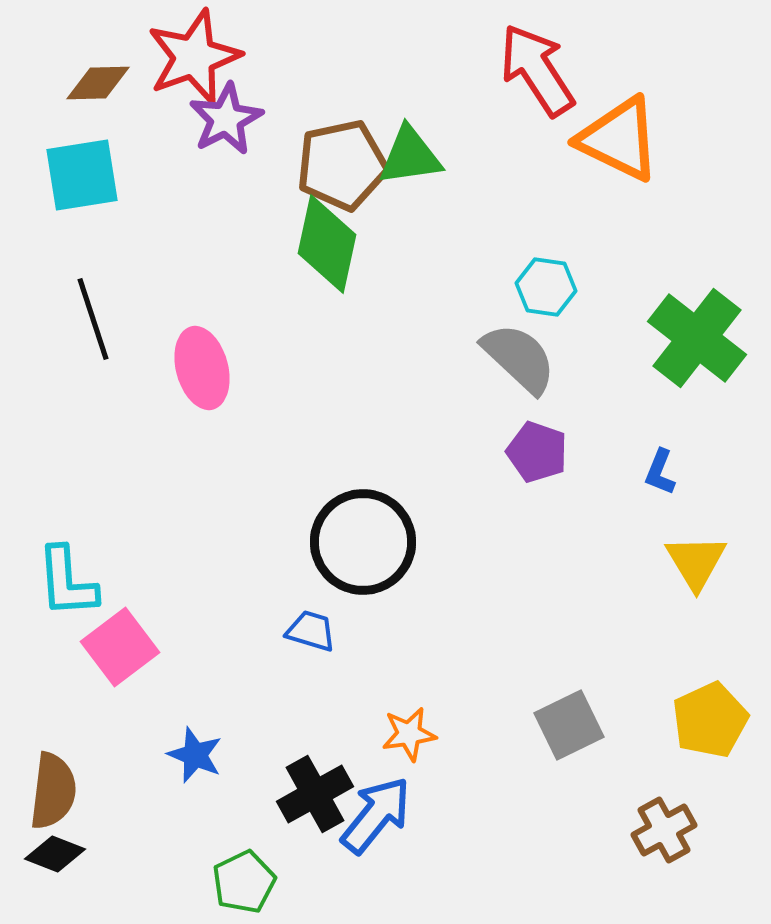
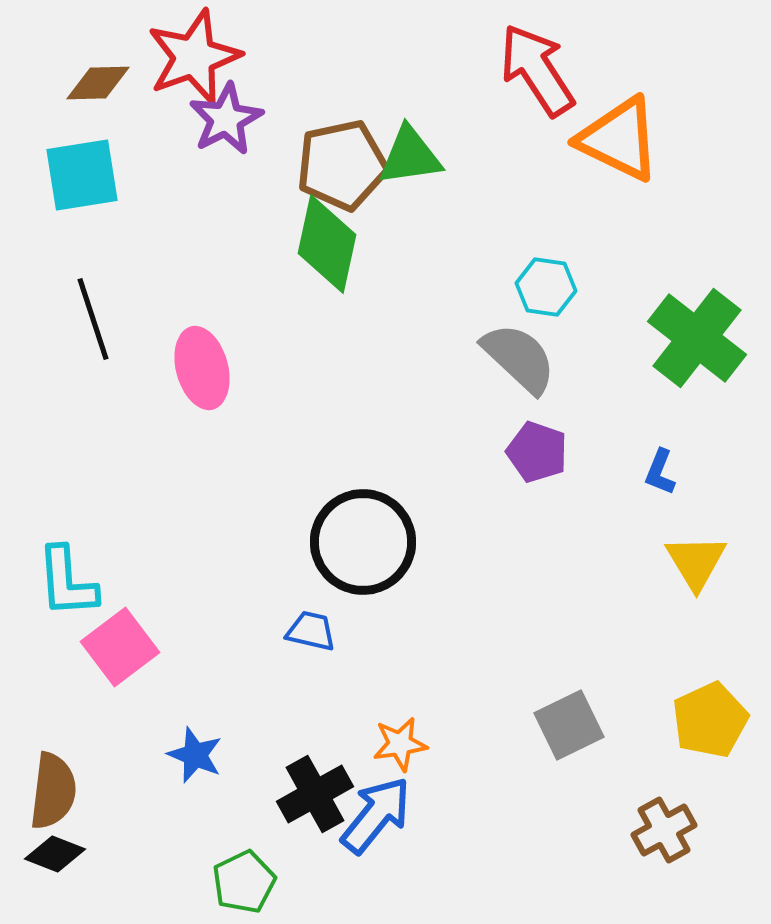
blue trapezoid: rotated 4 degrees counterclockwise
orange star: moved 9 px left, 10 px down
